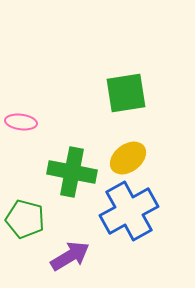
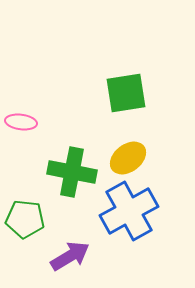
green pentagon: rotated 9 degrees counterclockwise
